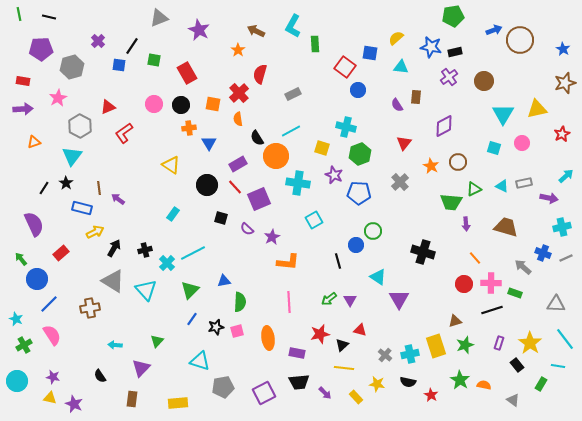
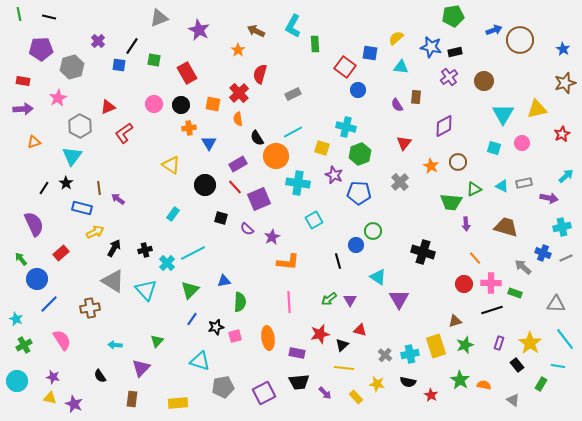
cyan line at (291, 131): moved 2 px right, 1 px down
black circle at (207, 185): moved 2 px left
pink square at (237, 331): moved 2 px left, 5 px down
pink semicircle at (52, 335): moved 10 px right, 5 px down
